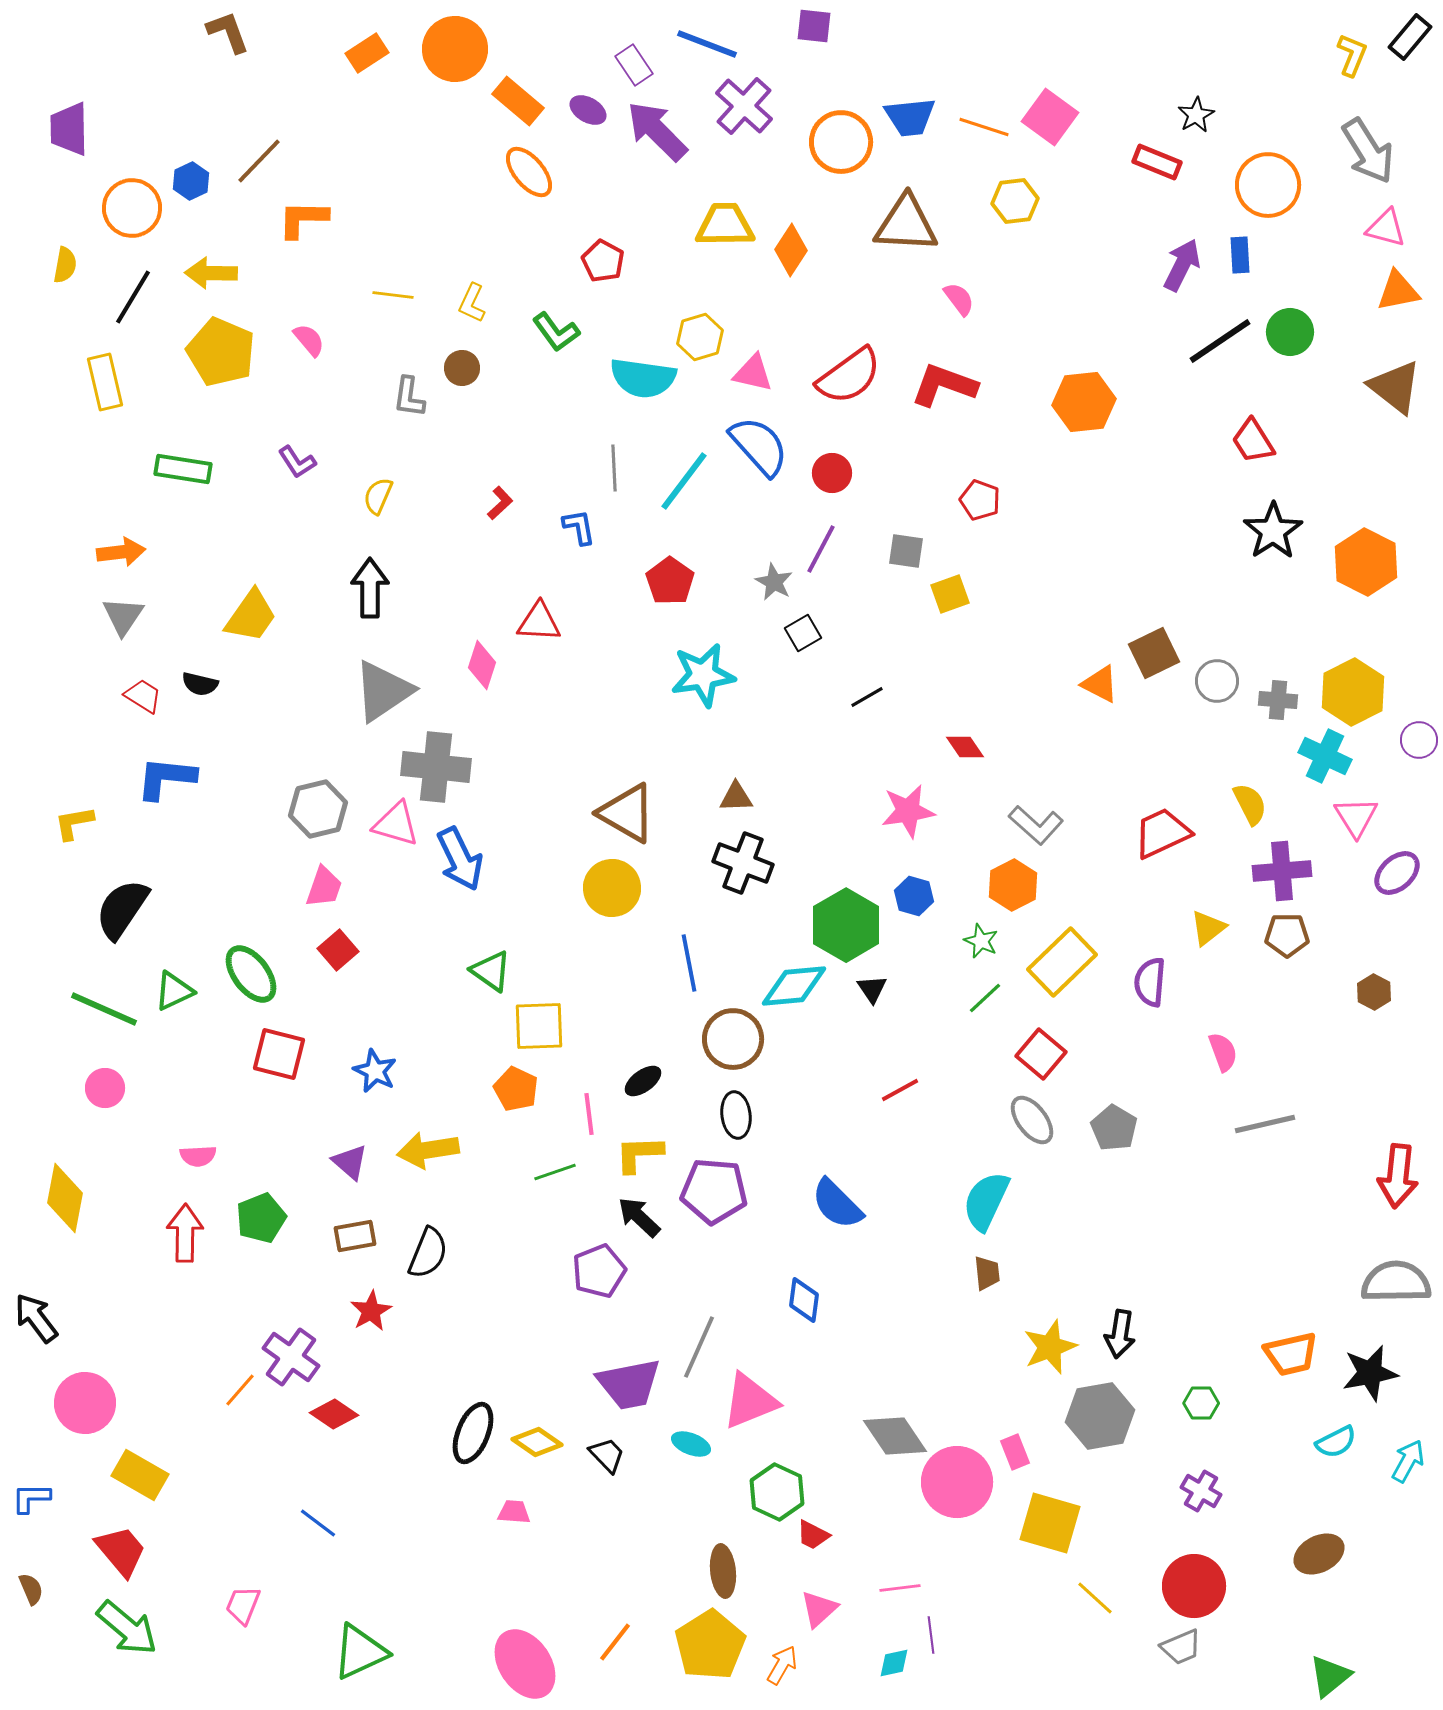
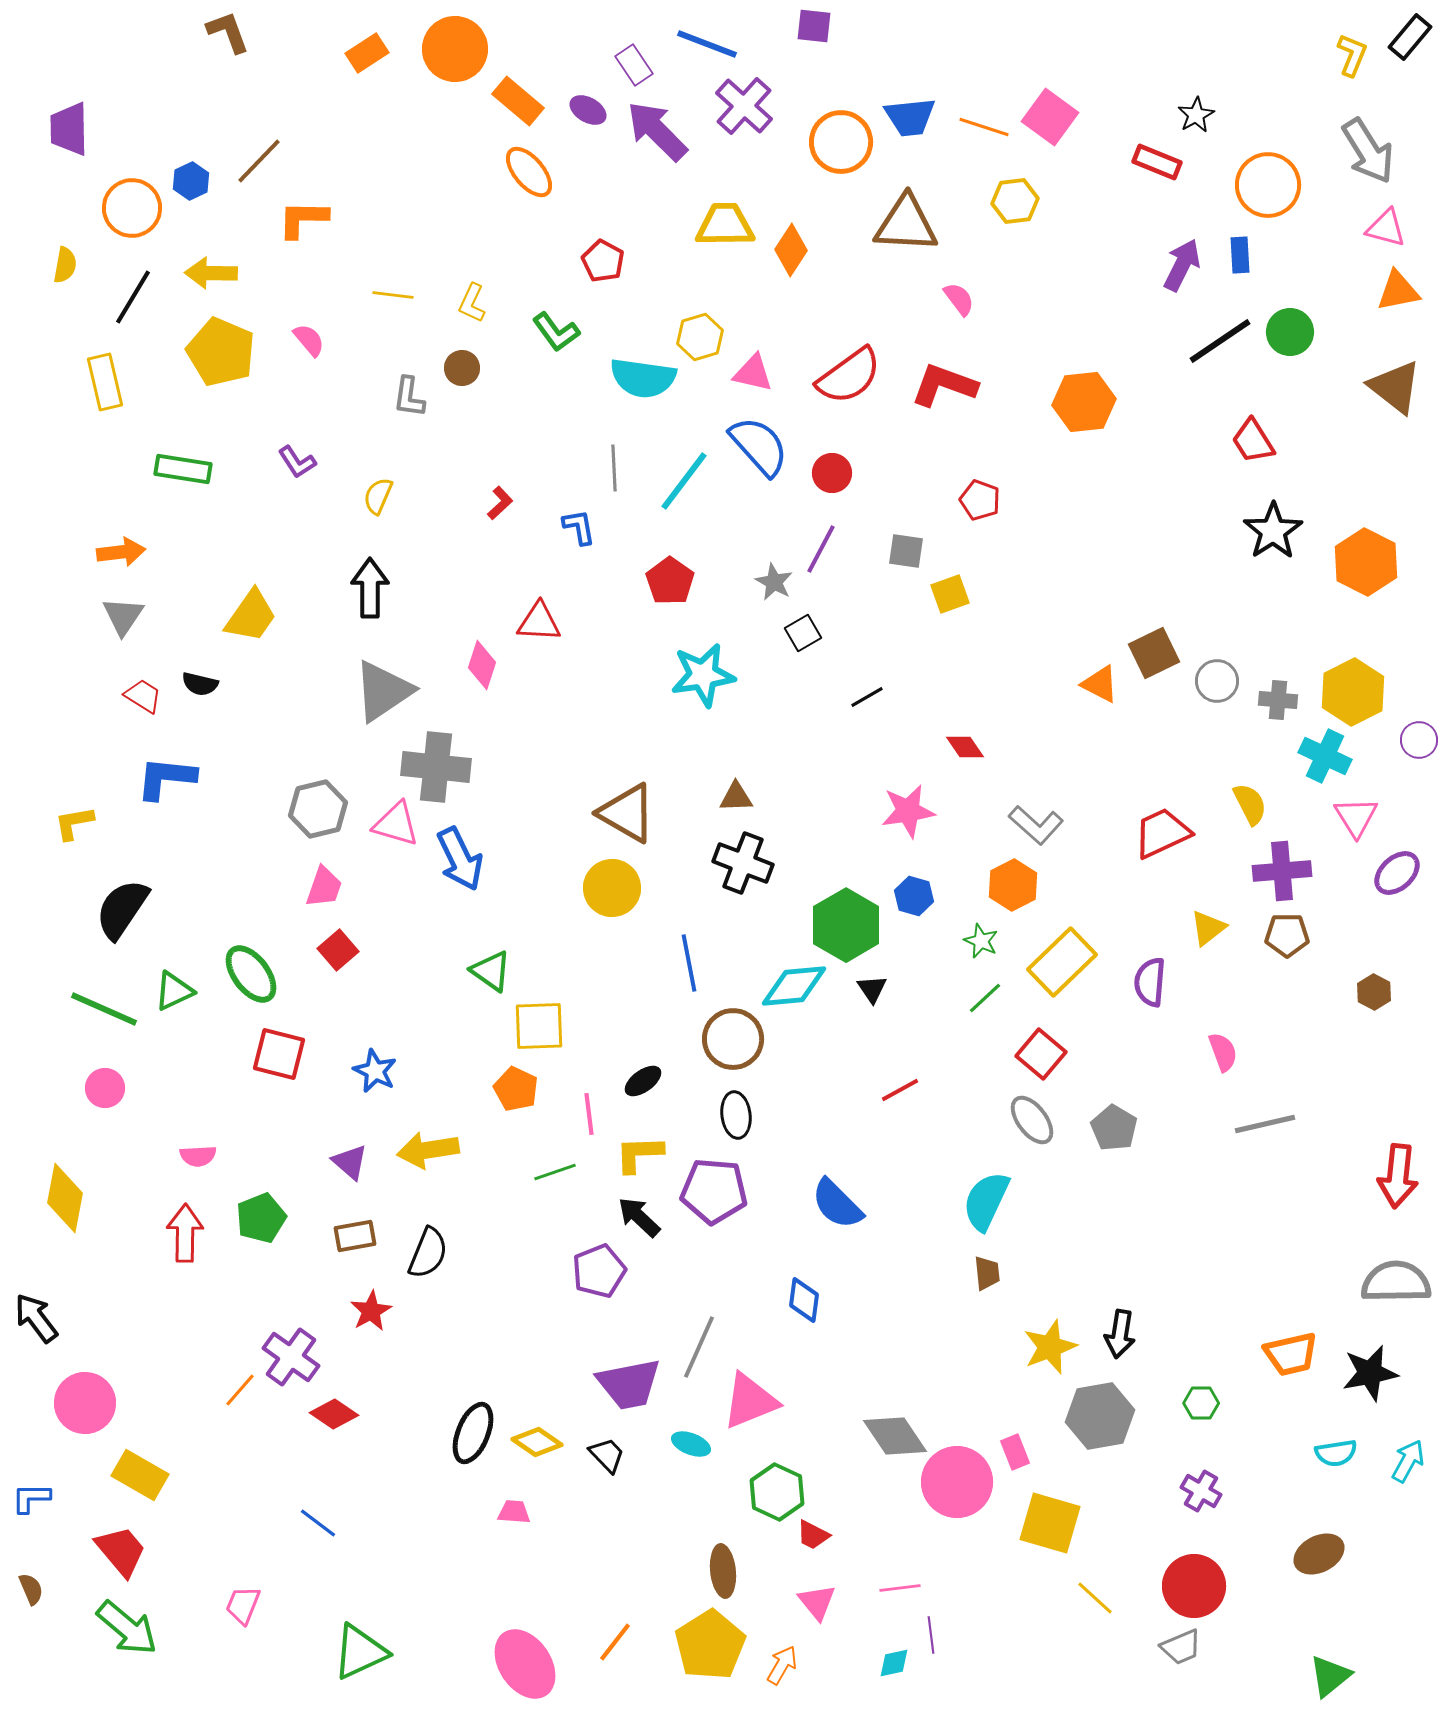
cyan semicircle at (1336, 1442): moved 11 px down; rotated 18 degrees clockwise
pink triangle at (819, 1609): moved 2 px left, 7 px up; rotated 27 degrees counterclockwise
